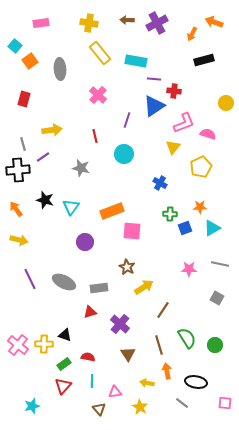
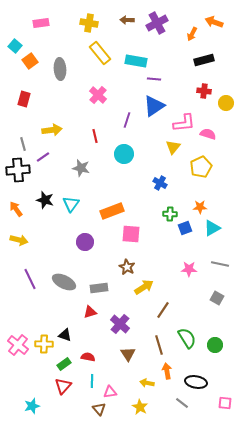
red cross at (174, 91): moved 30 px right
pink L-shape at (184, 123): rotated 15 degrees clockwise
cyan triangle at (71, 207): moved 3 px up
pink square at (132, 231): moved 1 px left, 3 px down
pink triangle at (115, 392): moved 5 px left
